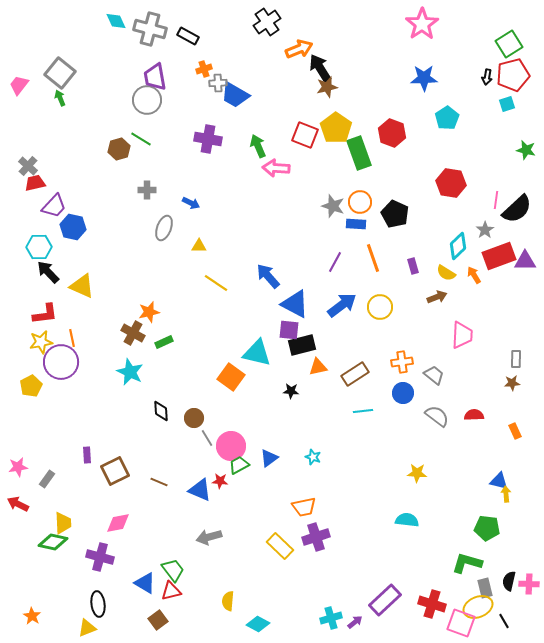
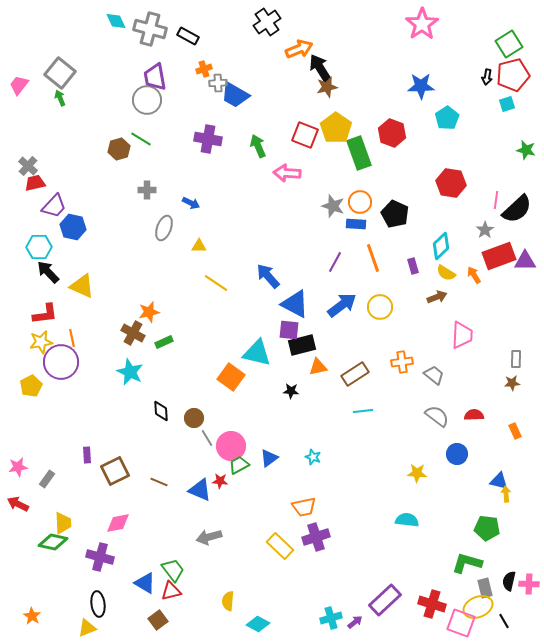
blue star at (424, 78): moved 3 px left, 8 px down
pink arrow at (276, 168): moved 11 px right, 5 px down
cyan diamond at (458, 246): moved 17 px left
blue circle at (403, 393): moved 54 px right, 61 px down
